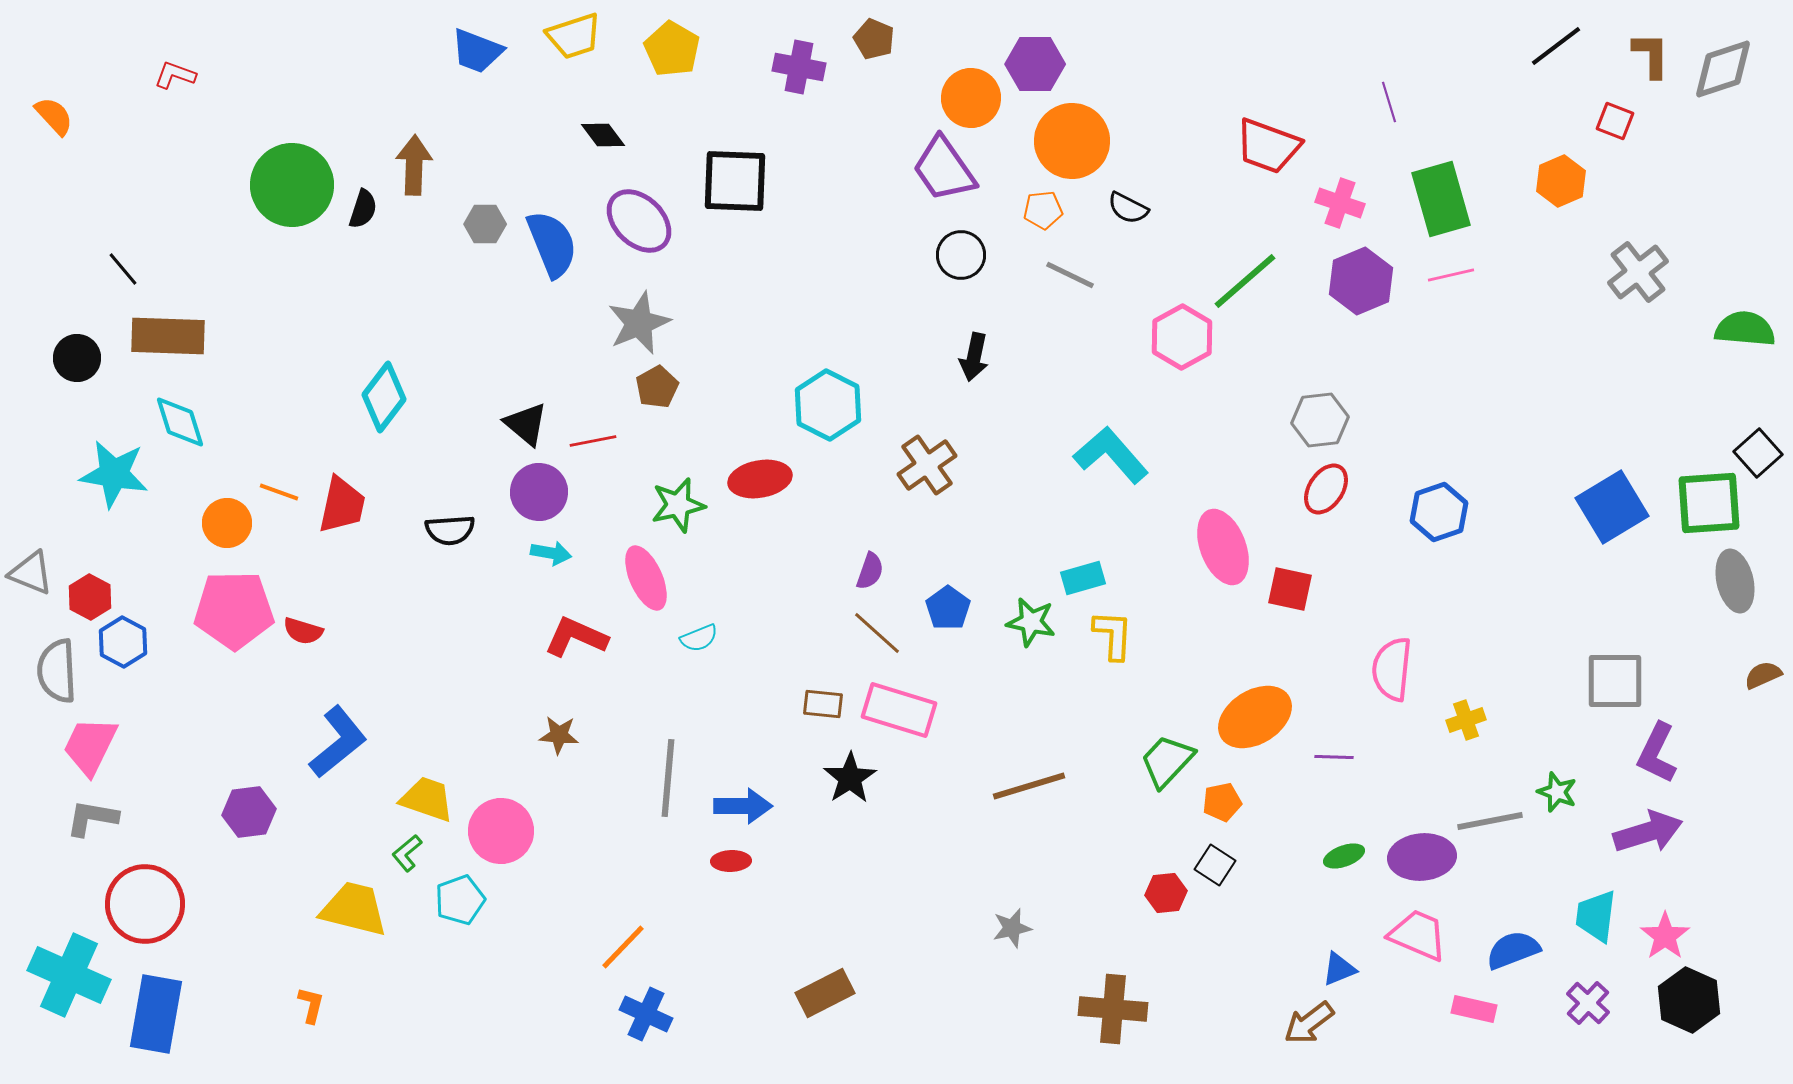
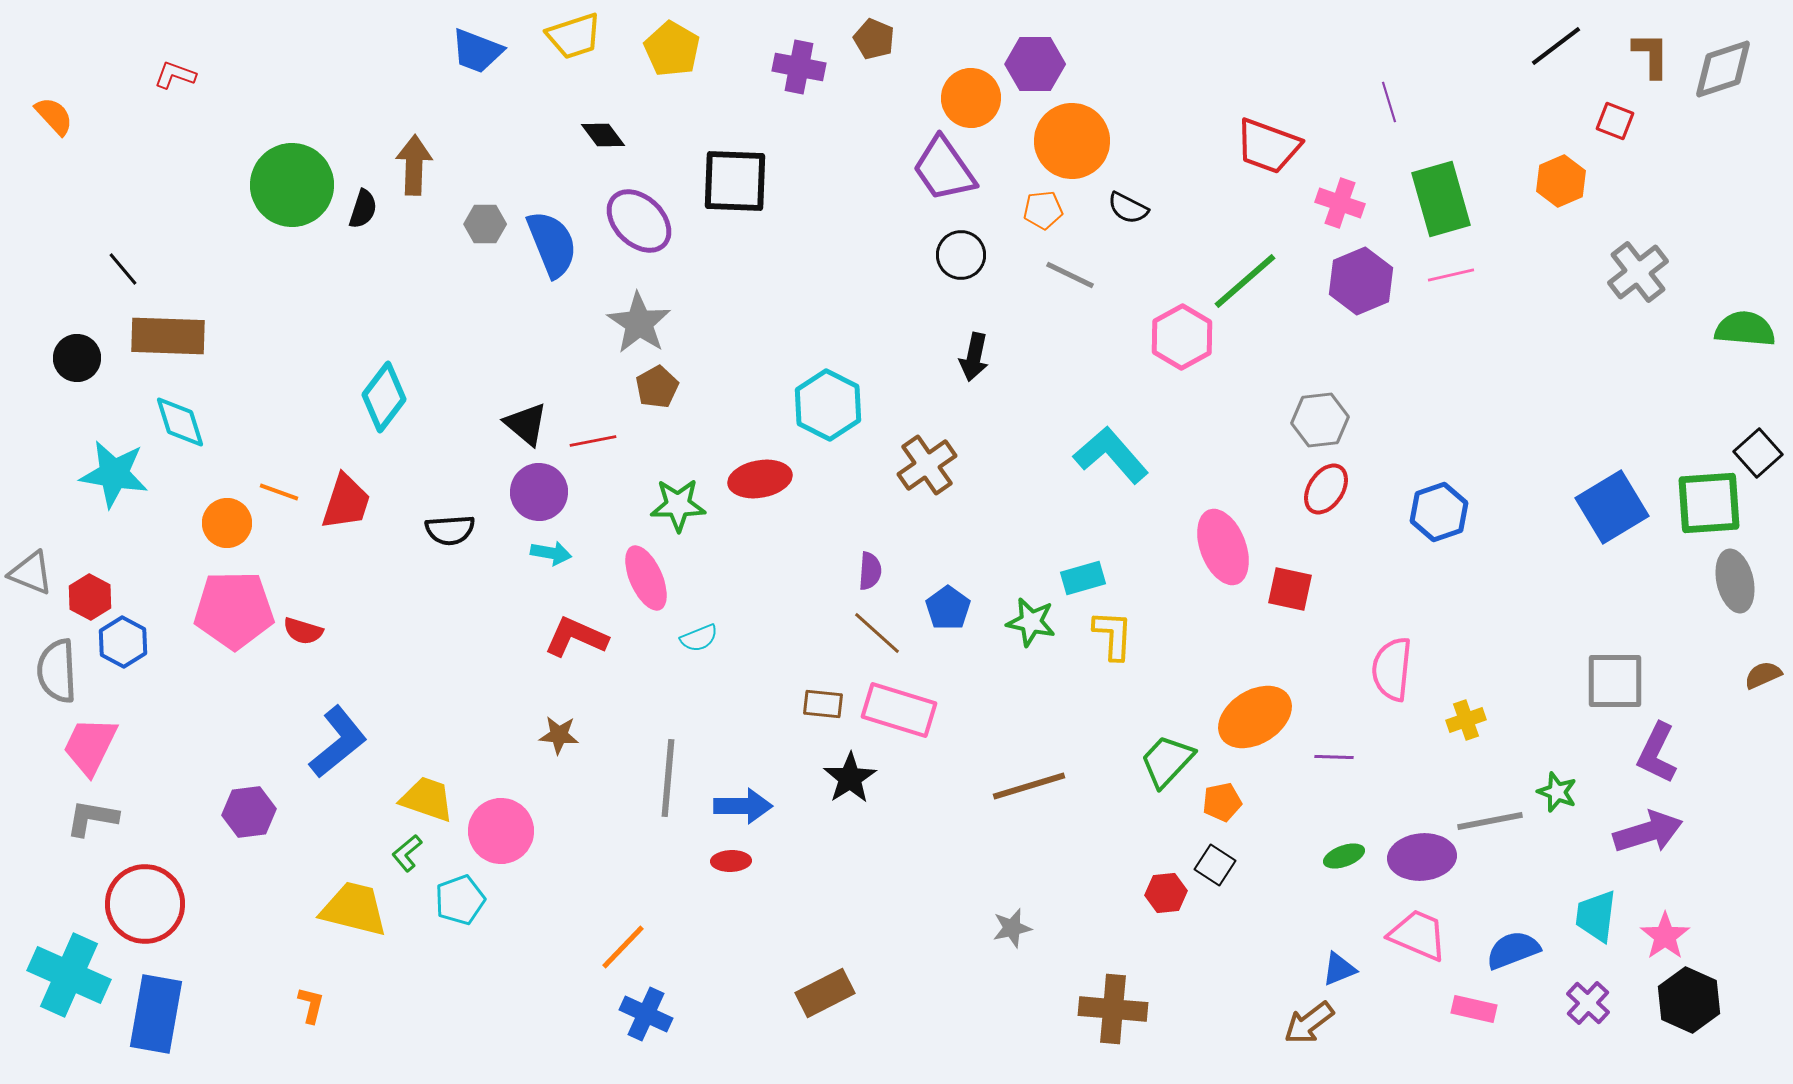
gray star at (639, 323): rotated 16 degrees counterclockwise
red trapezoid at (342, 505): moved 4 px right, 3 px up; rotated 6 degrees clockwise
green star at (678, 505): rotated 12 degrees clockwise
purple semicircle at (870, 571): rotated 15 degrees counterclockwise
